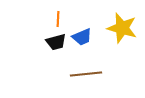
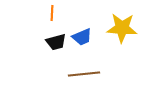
orange line: moved 6 px left, 6 px up
yellow star: rotated 12 degrees counterclockwise
brown line: moved 2 px left
